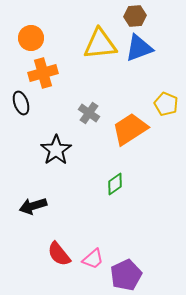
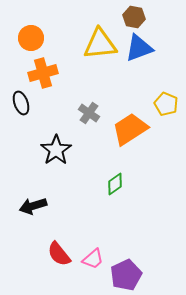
brown hexagon: moved 1 px left, 1 px down; rotated 15 degrees clockwise
